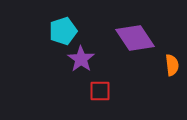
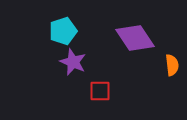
purple star: moved 8 px left, 3 px down; rotated 12 degrees counterclockwise
